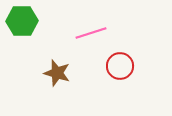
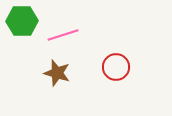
pink line: moved 28 px left, 2 px down
red circle: moved 4 px left, 1 px down
